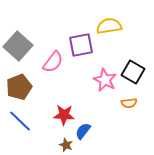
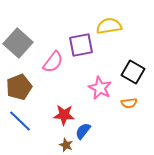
gray square: moved 3 px up
pink star: moved 5 px left, 8 px down
